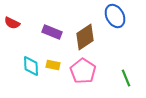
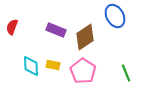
red semicircle: moved 4 px down; rotated 84 degrees clockwise
purple rectangle: moved 4 px right, 2 px up
green line: moved 5 px up
